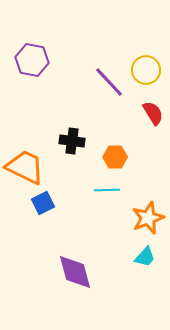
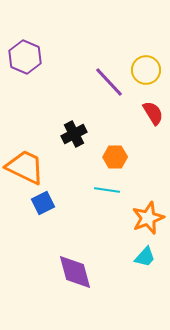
purple hexagon: moved 7 px left, 3 px up; rotated 12 degrees clockwise
black cross: moved 2 px right, 7 px up; rotated 35 degrees counterclockwise
cyan line: rotated 10 degrees clockwise
